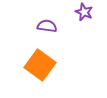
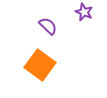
purple semicircle: moved 1 px right; rotated 36 degrees clockwise
